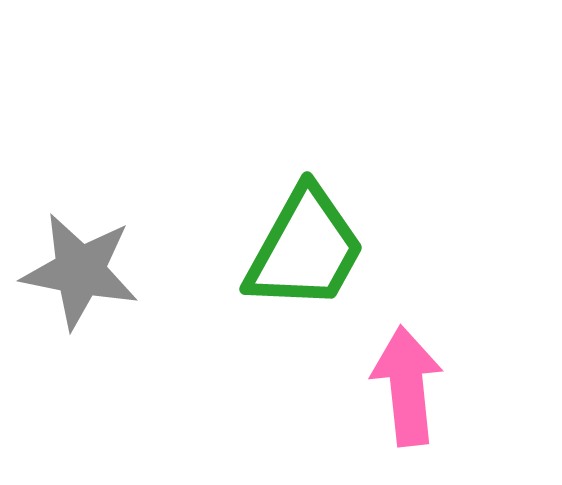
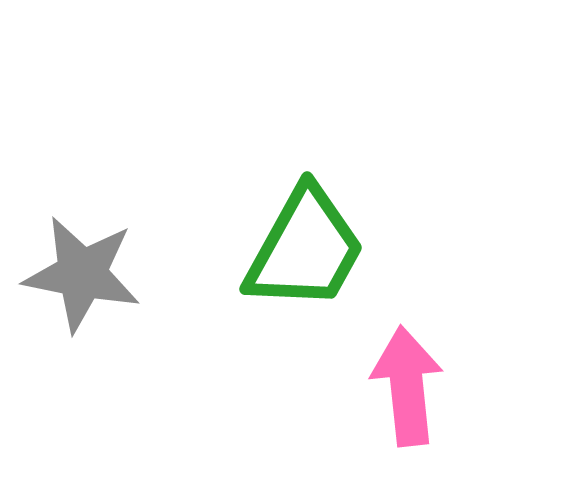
gray star: moved 2 px right, 3 px down
